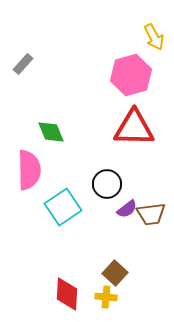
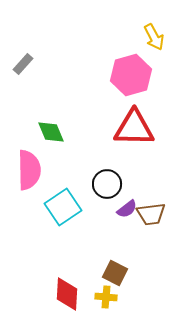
brown square: rotated 15 degrees counterclockwise
